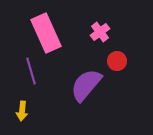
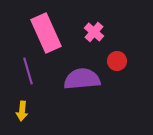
pink cross: moved 6 px left; rotated 12 degrees counterclockwise
purple line: moved 3 px left
purple semicircle: moved 4 px left, 6 px up; rotated 45 degrees clockwise
